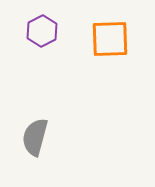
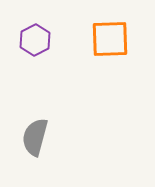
purple hexagon: moved 7 px left, 9 px down
